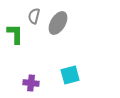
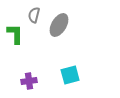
gray semicircle: moved 1 px up
gray ellipse: moved 1 px right, 2 px down
purple cross: moved 2 px left, 2 px up; rotated 14 degrees counterclockwise
